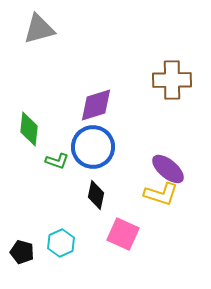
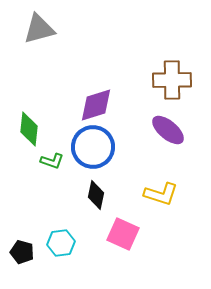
green L-shape: moved 5 px left
purple ellipse: moved 39 px up
cyan hexagon: rotated 16 degrees clockwise
